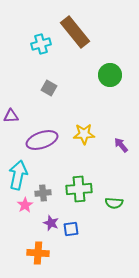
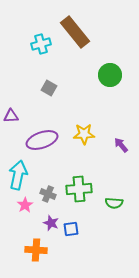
gray cross: moved 5 px right, 1 px down; rotated 28 degrees clockwise
orange cross: moved 2 px left, 3 px up
